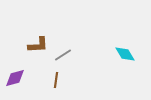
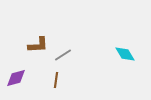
purple diamond: moved 1 px right
